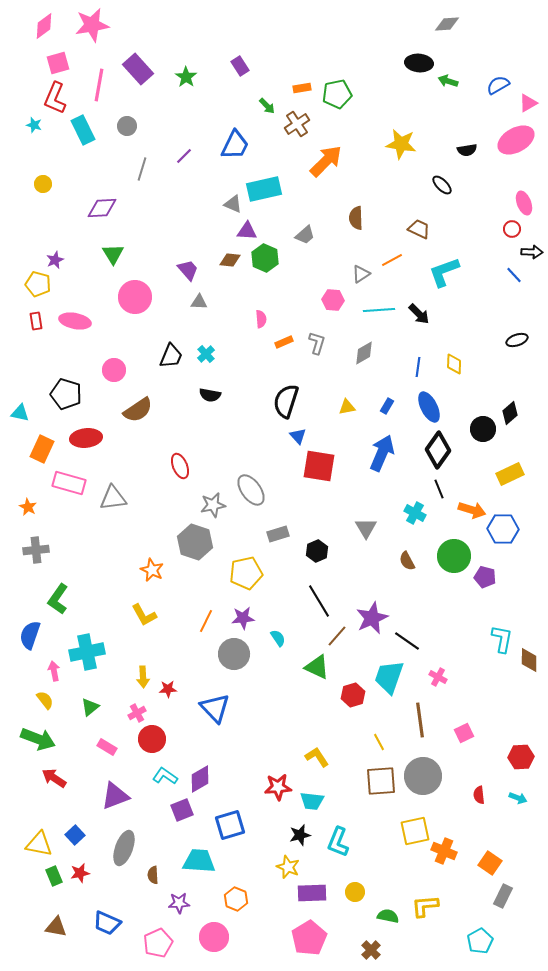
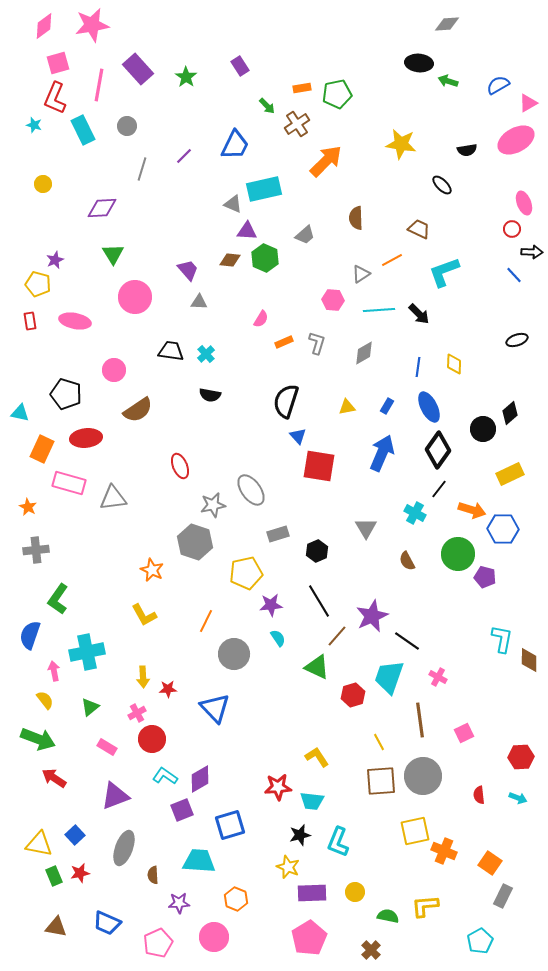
pink semicircle at (261, 319): rotated 36 degrees clockwise
red rectangle at (36, 321): moved 6 px left
black trapezoid at (171, 356): moved 5 px up; rotated 104 degrees counterclockwise
black line at (439, 489): rotated 60 degrees clockwise
green circle at (454, 556): moved 4 px right, 2 px up
purple star at (243, 618): moved 28 px right, 13 px up
purple star at (372, 618): moved 2 px up
